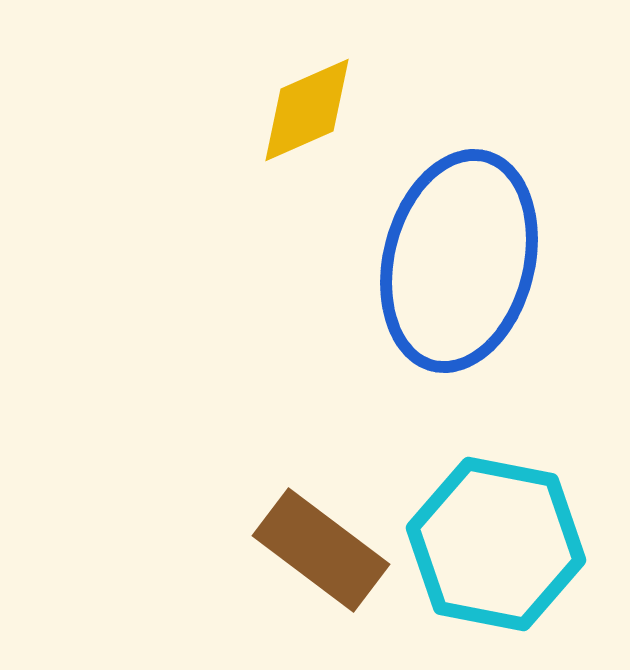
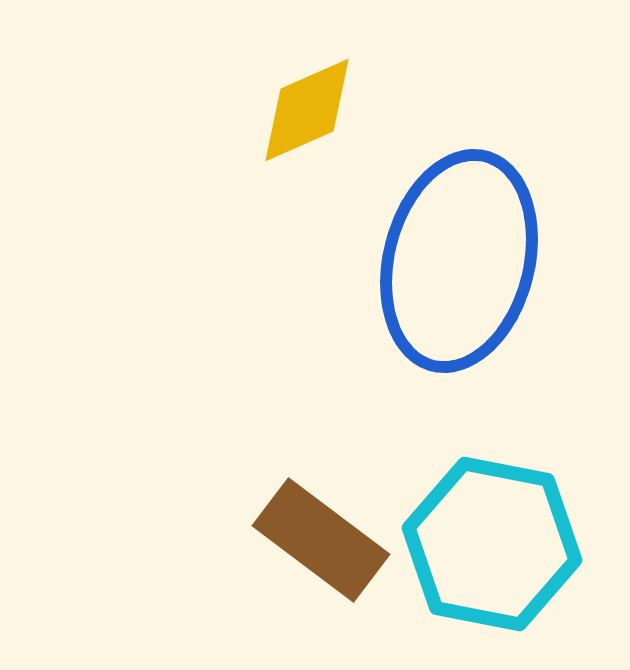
cyan hexagon: moved 4 px left
brown rectangle: moved 10 px up
